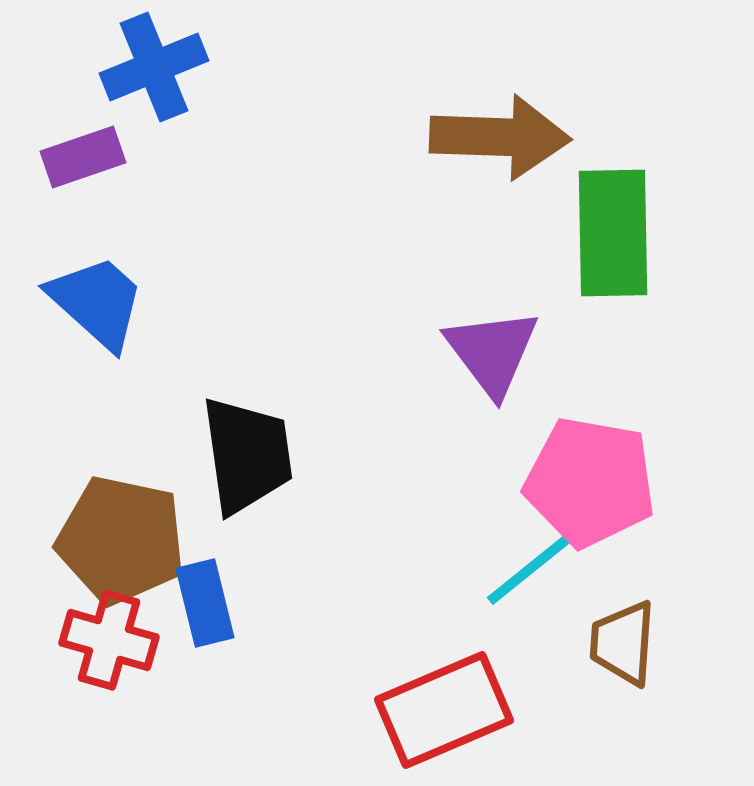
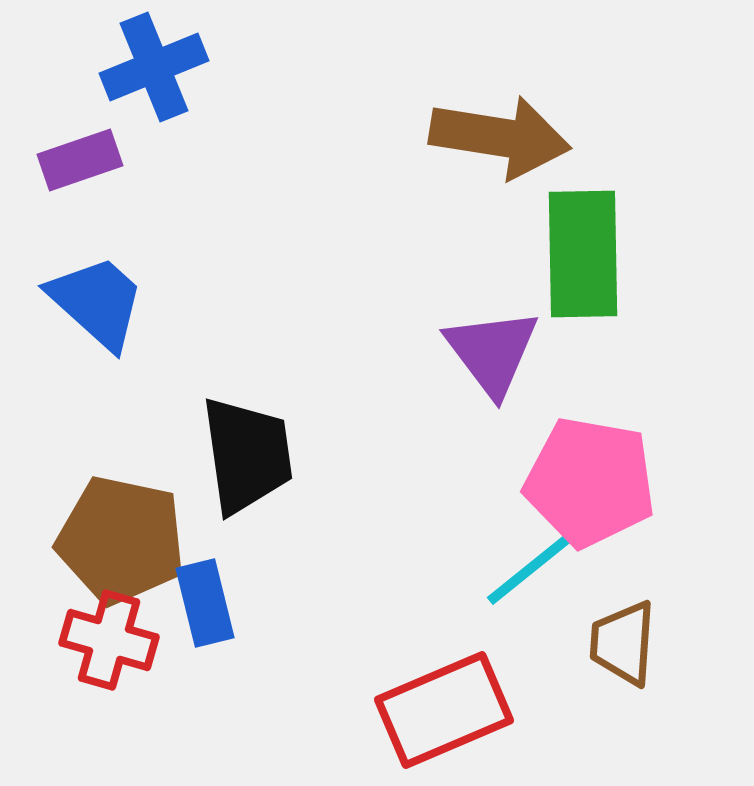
brown arrow: rotated 7 degrees clockwise
purple rectangle: moved 3 px left, 3 px down
green rectangle: moved 30 px left, 21 px down
